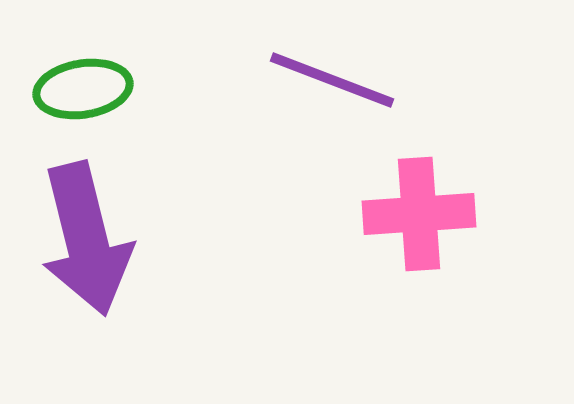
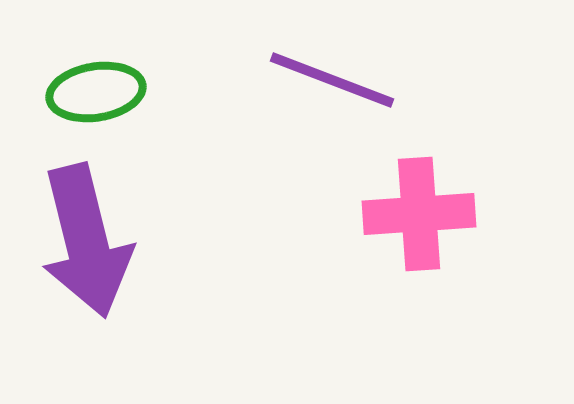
green ellipse: moved 13 px right, 3 px down
purple arrow: moved 2 px down
